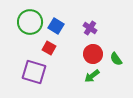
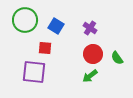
green circle: moved 5 px left, 2 px up
red square: moved 4 px left; rotated 24 degrees counterclockwise
green semicircle: moved 1 px right, 1 px up
purple square: rotated 10 degrees counterclockwise
green arrow: moved 2 px left
